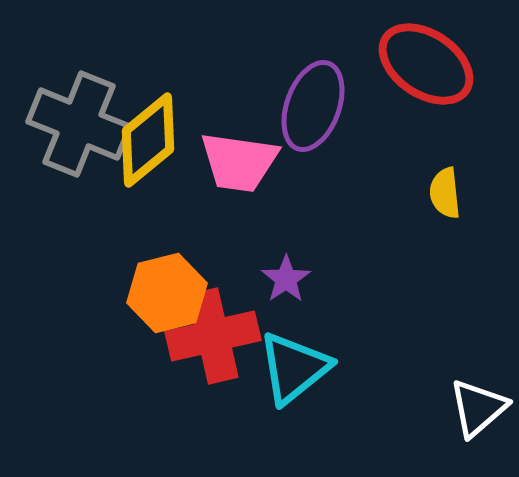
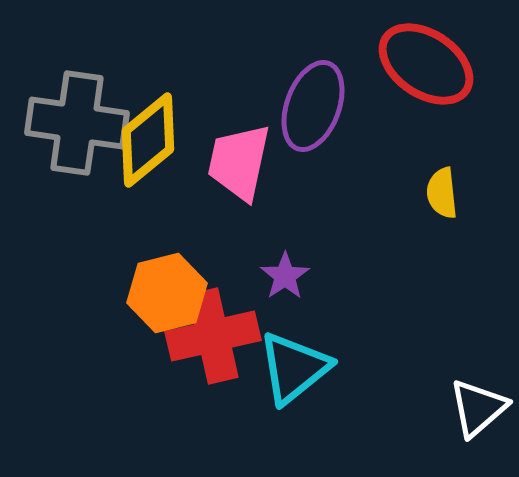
gray cross: moved 2 px left, 1 px up; rotated 14 degrees counterclockwise
pink trapezoid: rotated 94 degrees clockwise
yellow semicircle: moved 3 px left
purple star: moved 1 px left, 3 px up
